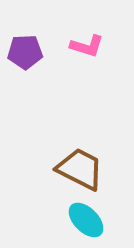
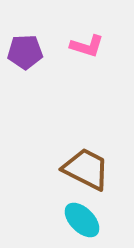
brown trapezoid: moved 6 px right
cyan ellipse: moved 4 px left
